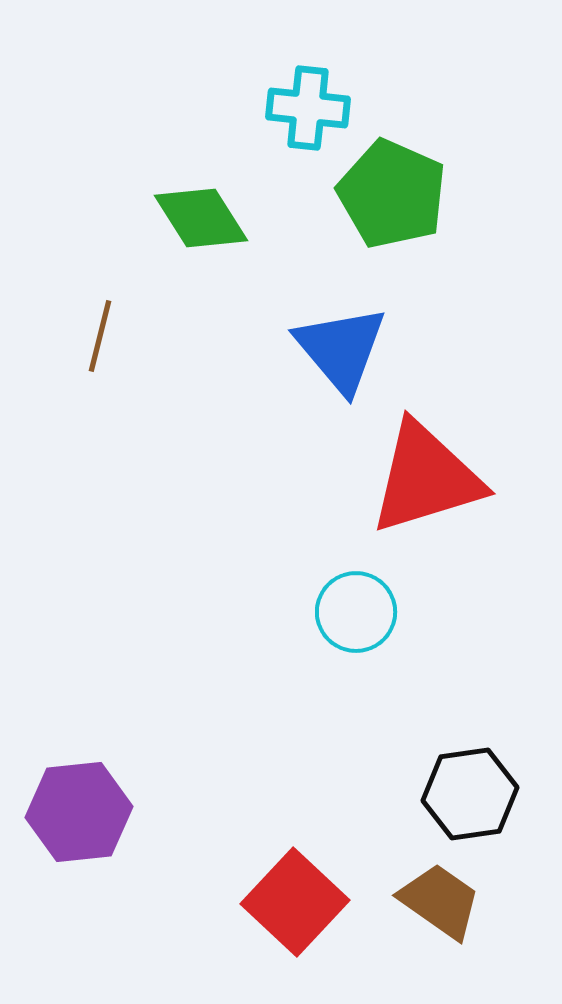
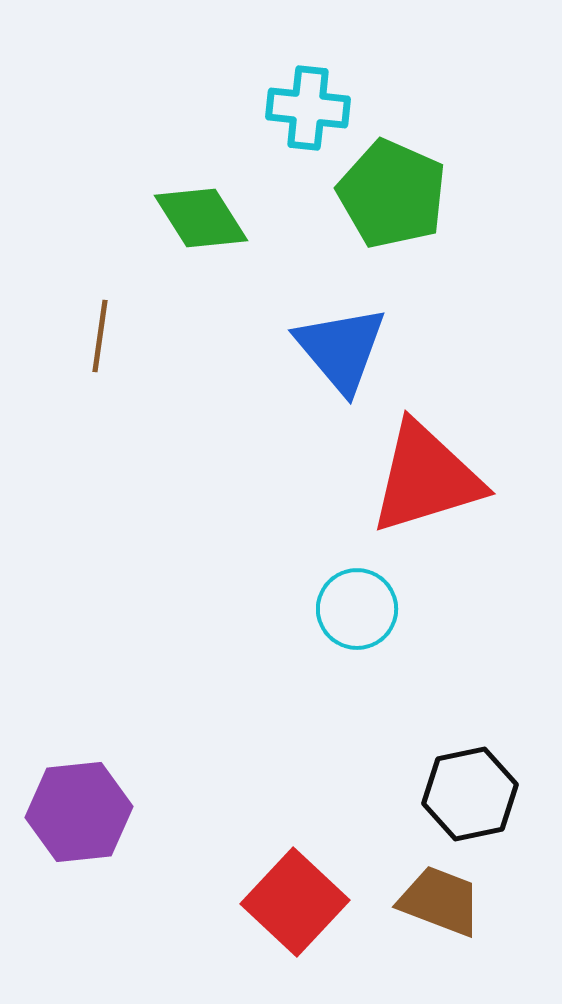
brown line: rotated 6 degrees counterclockwise
cyan circle: moved 1 px right, 3 px up
black hexagon: rotated 4 degrees counterclockwise
brown trapezoid: rotated 14 degrees counterclockwise
